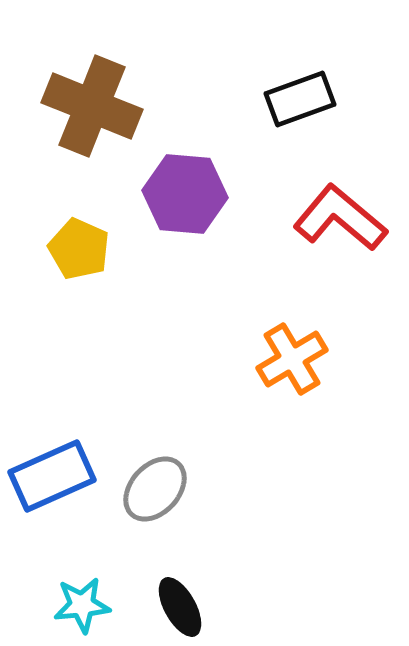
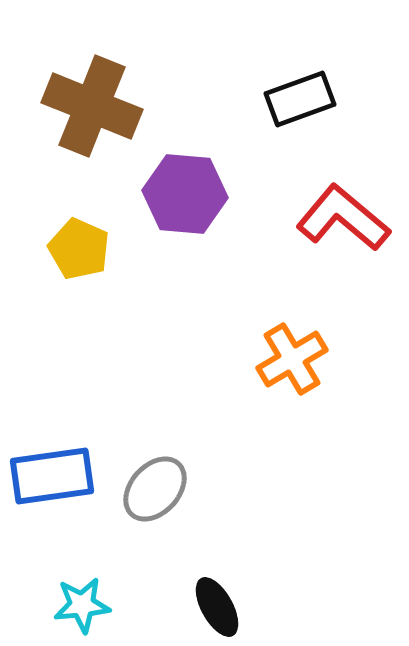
red L-shape: moved 3 px right
blue rectangle: rotated 16 degrees clockwise
black ellipse: moved 37 px right
